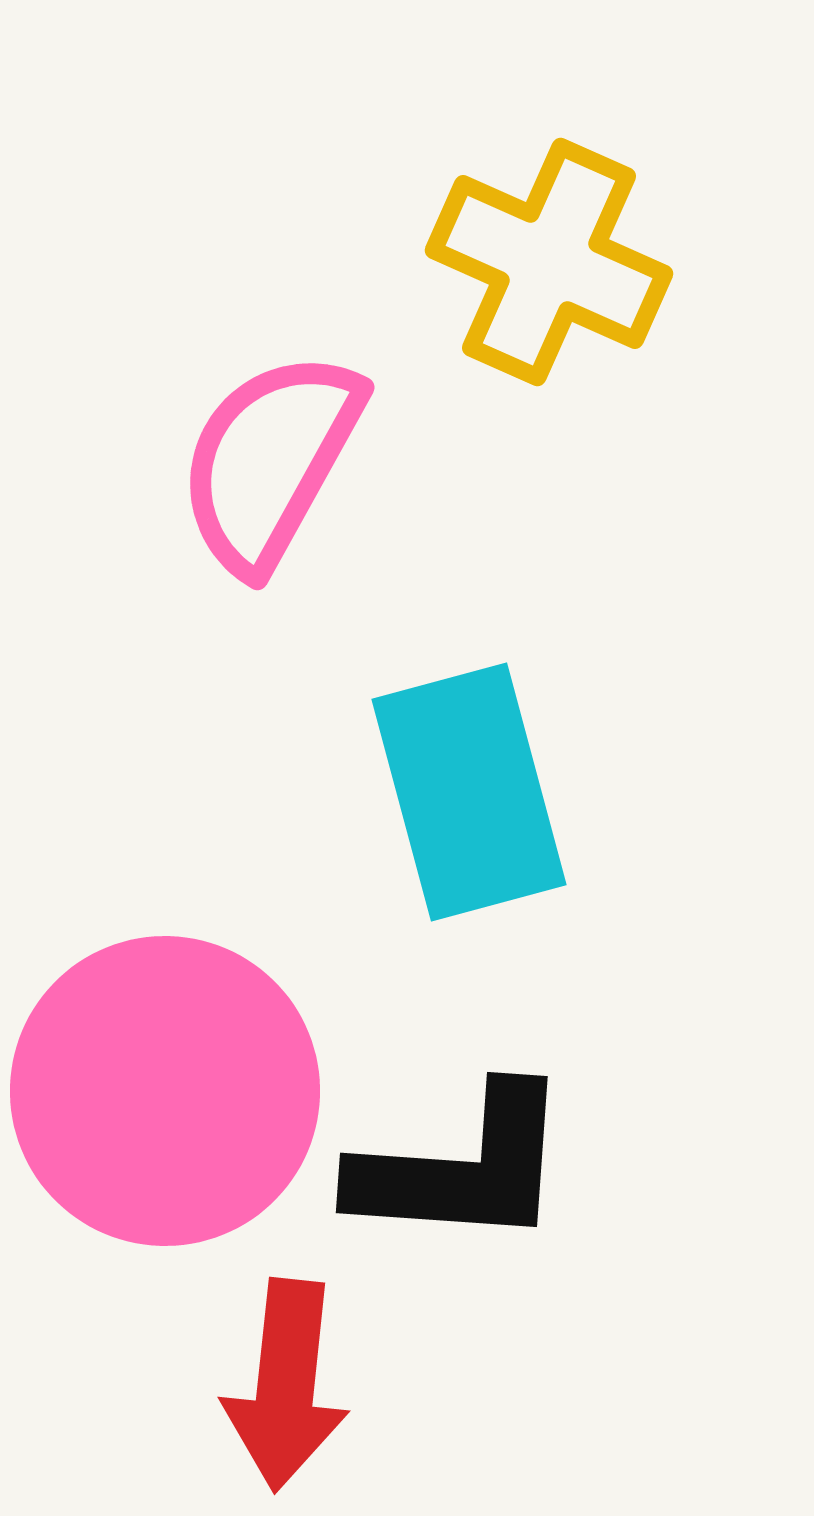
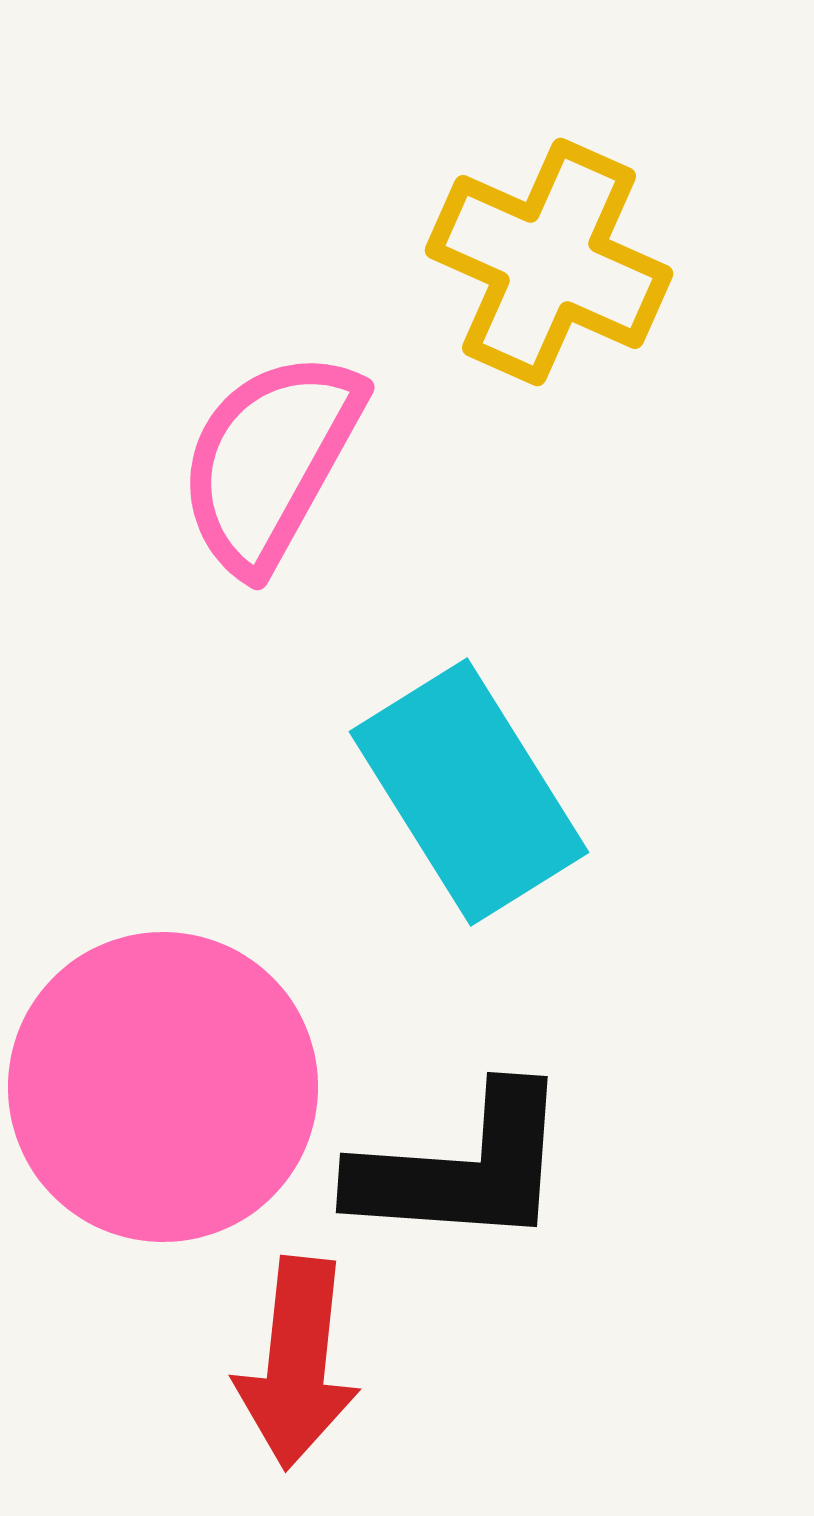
cyan rectangle: rotated 17 degrees counterclockwise
pink circle: moved 2 px left, 4 px up
red arrow: moved 11 px right, 22 px up
